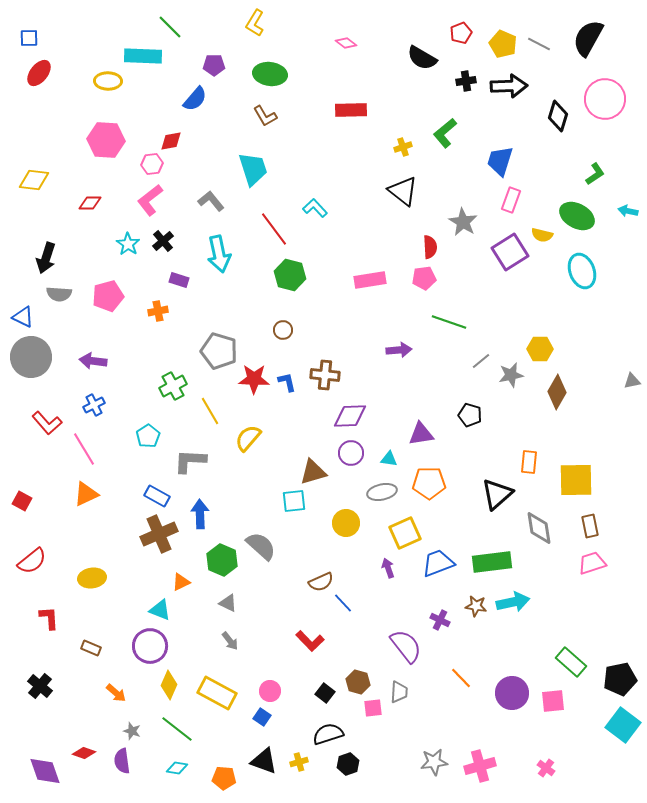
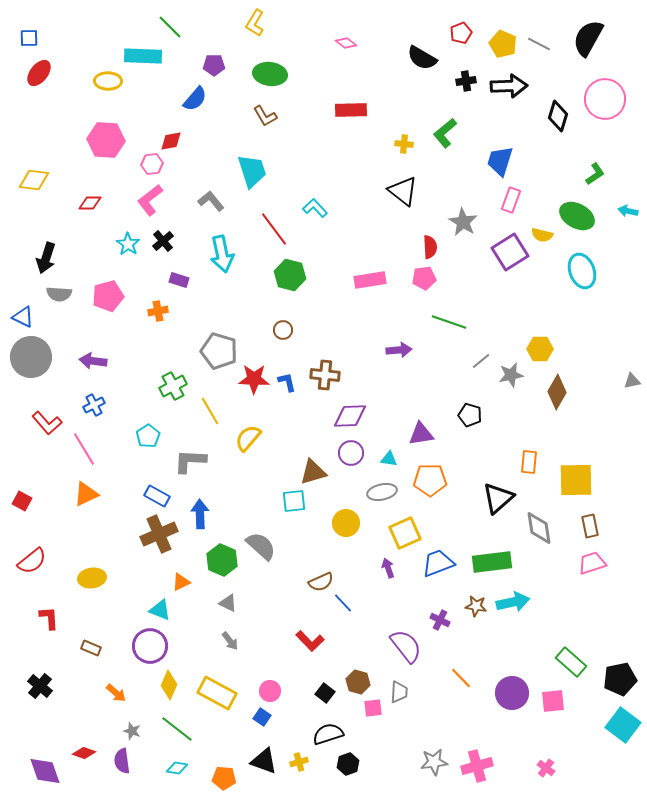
yellow cross at (403, 147): moved 1 px right, 3 px up; rotated 24 degrees clockwise
cyan trapezoid at (253, 169): moved 1 px left, 2 px down
cyan arrow at (219, 254): moved 3 px right
orange pentagon at (429, 483): moved 1 px right, 3 px up
black triangle at (497, 494): moved 1 px right, 4 px down
pink cross at (480, 766): moved 3 px left
